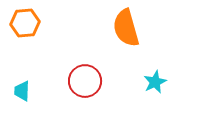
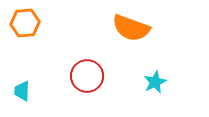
orange semicircle: moved 5 px right; rotated 54 degrees counterclockwise
red circle: moved 2 px right, 5 px up
